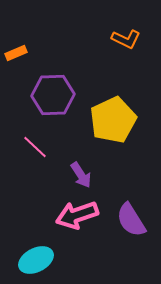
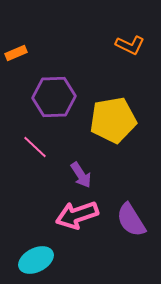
orange L-shape: moved 4 px right, 6 px down
purple hexagon: moved 1 px right, 2 px down
yellow pentagon: rotated 15 degrees clockwise
